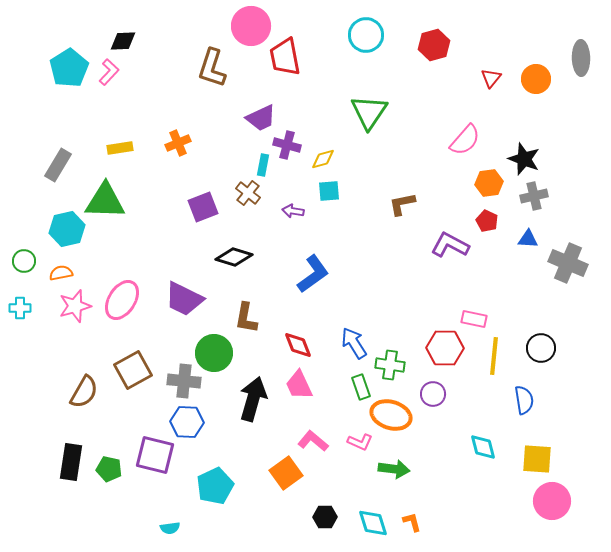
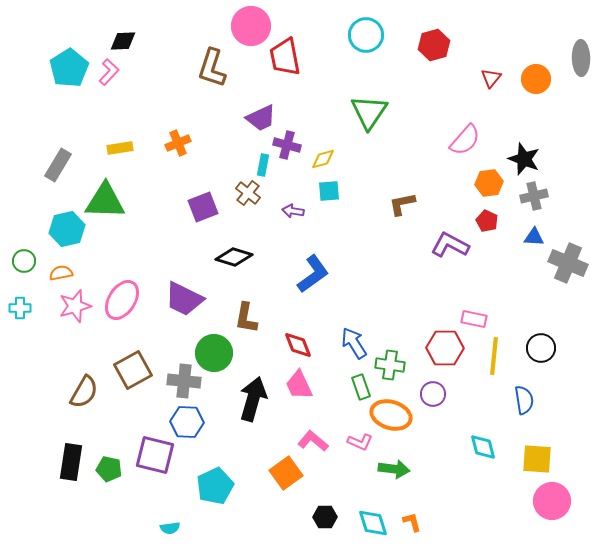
blue triangle at (528, 239): moved 6 px right, 2 px up
